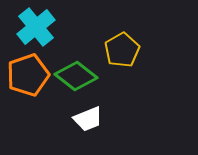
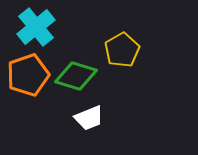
green diamond: rotated 21 degrees counterclockwise
white trapezoid: moved 1 px right, 1 px up
